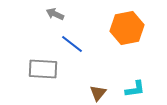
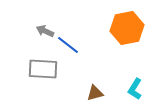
gray arrow: moved 10 px left, 17 px down
blue line: moved 4 px left, 1 px down
cyan L-shape: rotated 130 degrees clockwise
brown triangle: moved 3 px left; rotated 36 degrees clockwise
